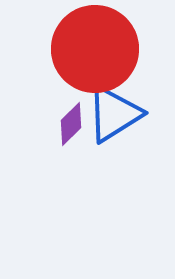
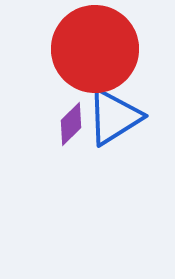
blue triangle: moved 3 px down
